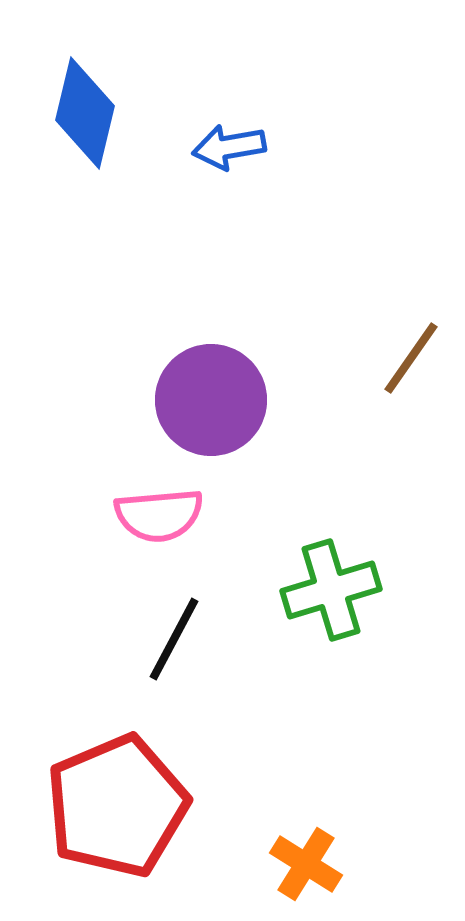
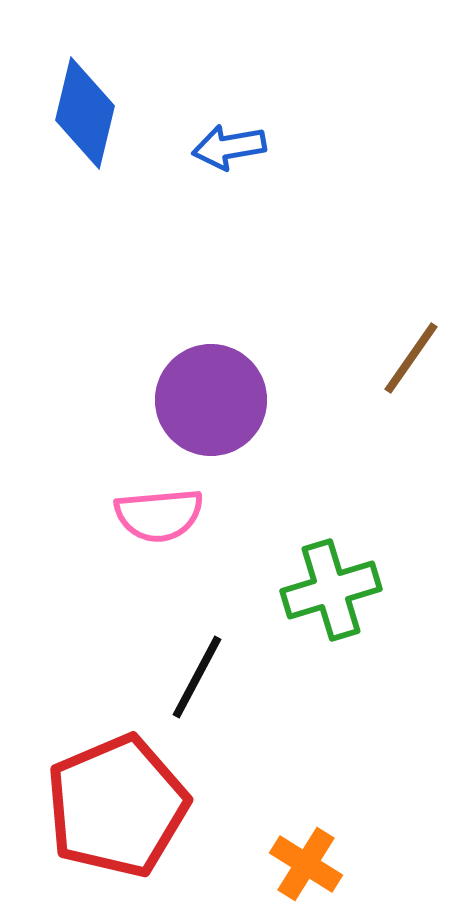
black line: moved 23 px right, 38 px down
